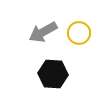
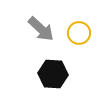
gray arrow: moved 2 px left, 3 px up; rotated 108 degrees counterclockwise
